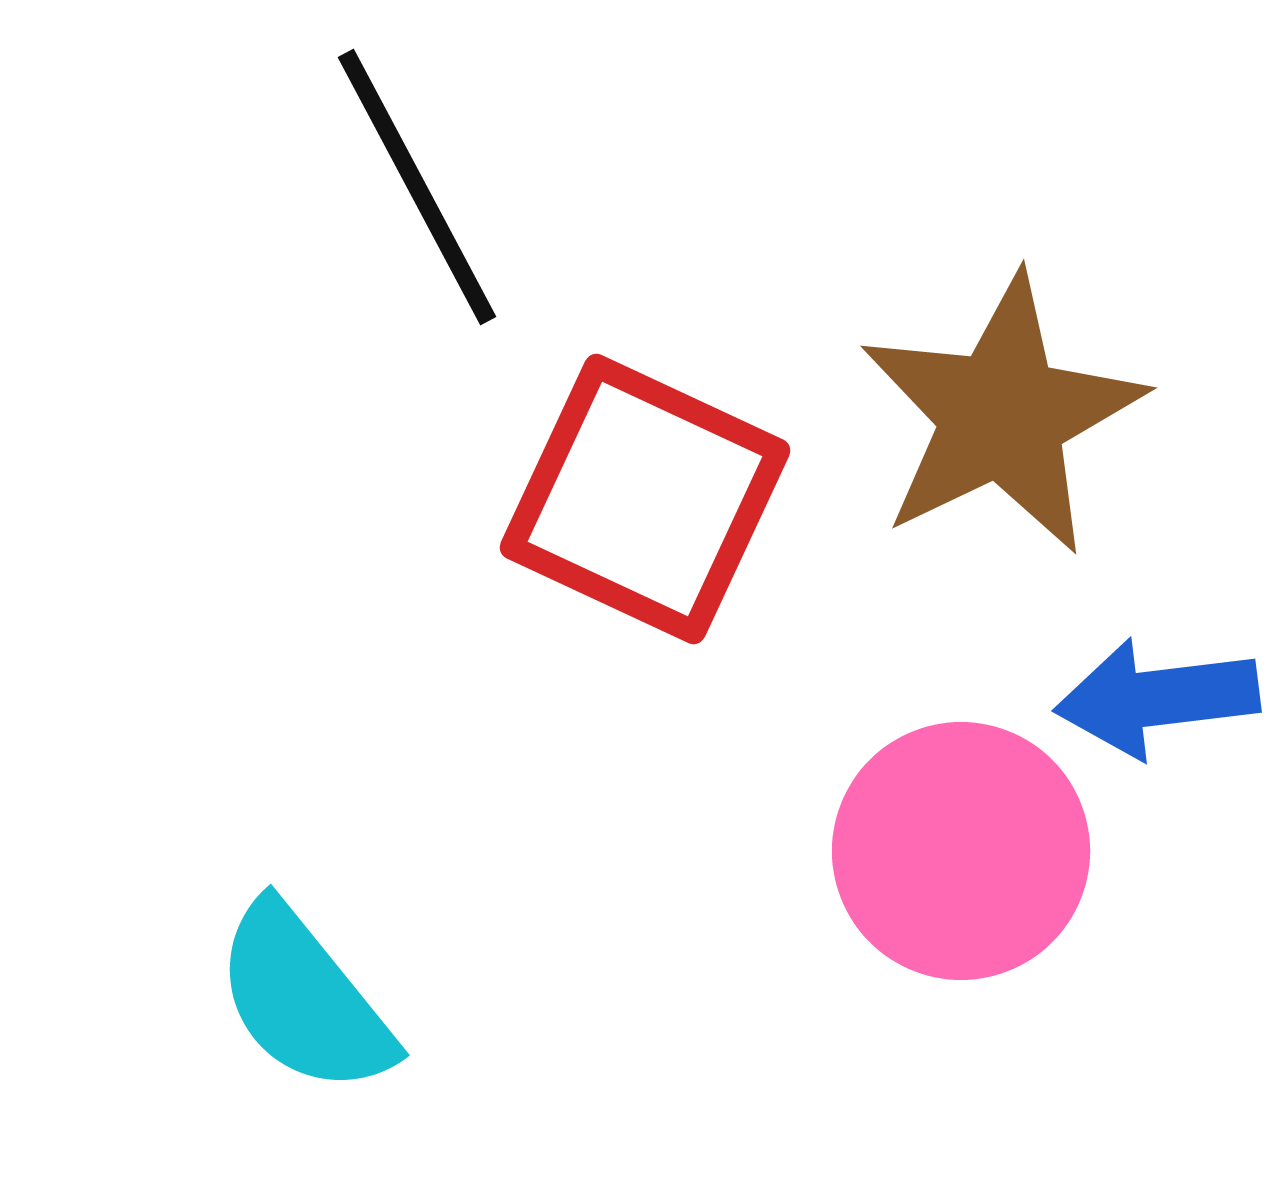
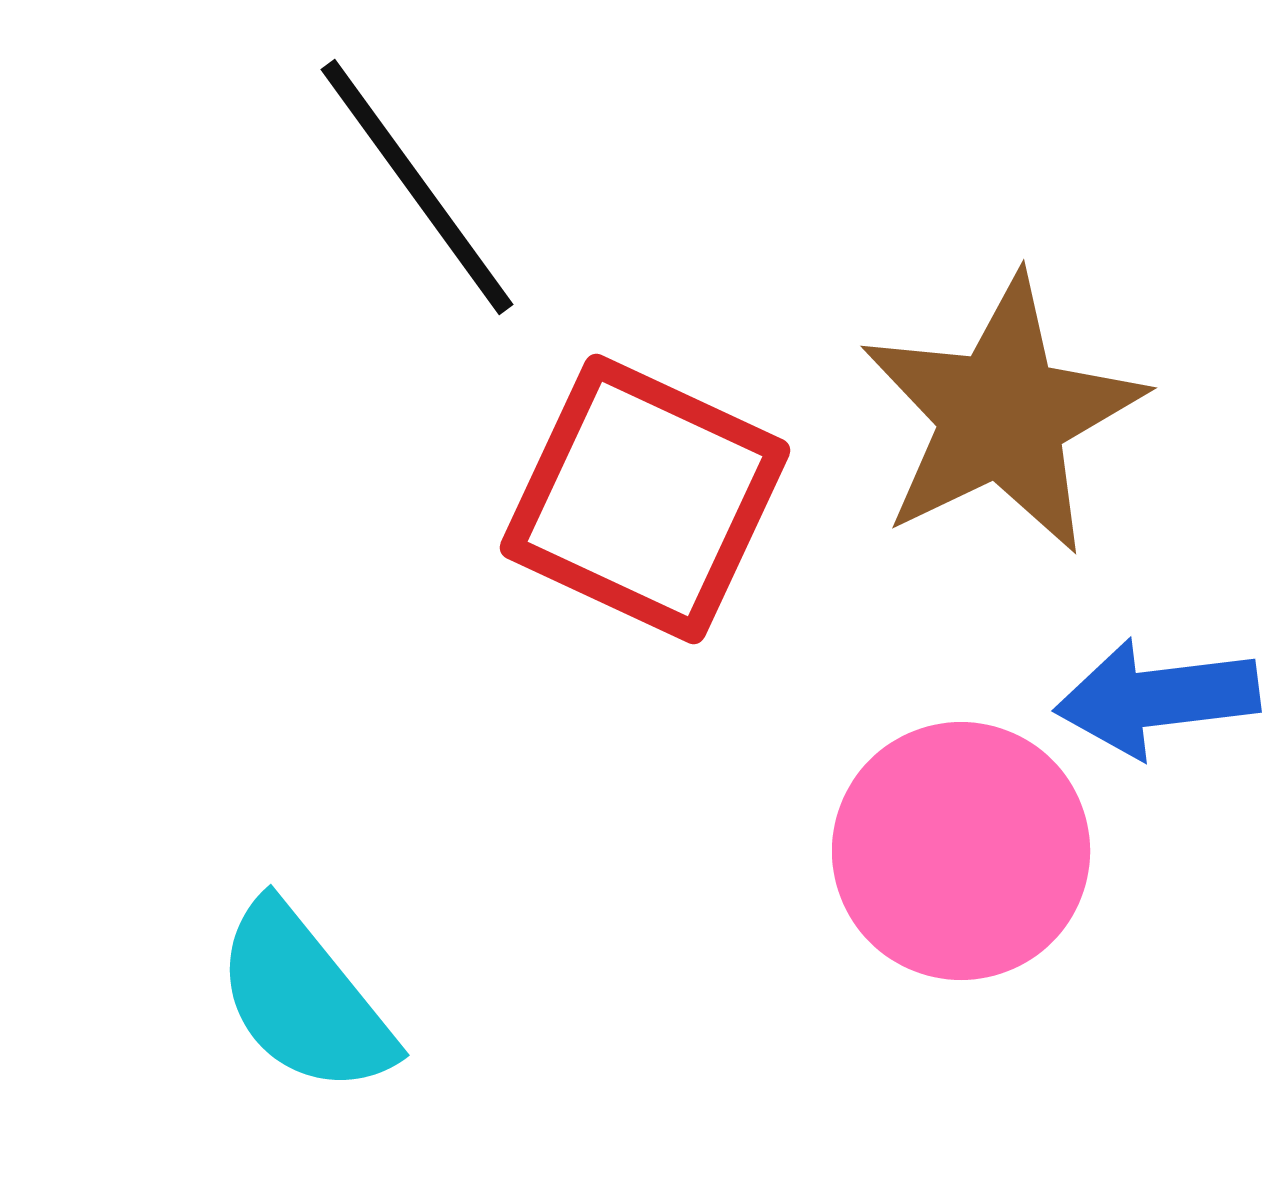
black line: rotated 8 degrees counterclockwise
